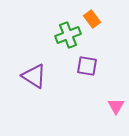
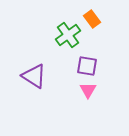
green cross: rotated 15 degrees counterclockwise
pink triangle: moved 28 px left, 16 px up
